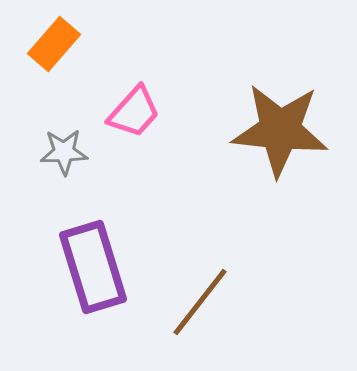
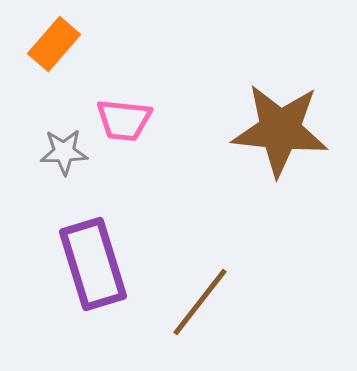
pink trapezoid: moved 10 px left, 8 px down; rotated 54 degrees clockwise
purple rectangle: moved 3 px up
